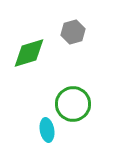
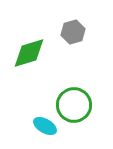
green circle: moved 1 px right, 1 px down
cyan ellipse: moved 2 px left, 4 px up; rotated 50 degrees counterclockwise
